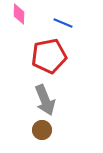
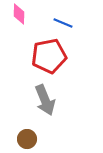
brown circle: moved 15 px left, 9 px down
